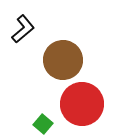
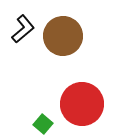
brown circle: moved 24 px up
